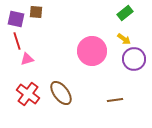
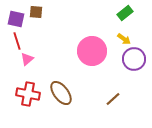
pink triangle: rotated 24 degrees counterclockwise
red cross: rotated 25 degrees counterclockwise
brown line: moved 2 px left, 1 px up; rotated 35 degrees counterclockwise
